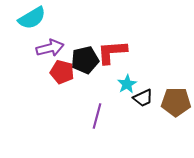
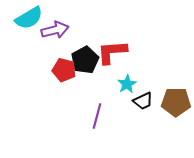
cyan semicircle: moved 3 px left
purple arrow: moved 5 px right, 18 px up
black pentagon: rotated 16 degrees counterclockwise
red pentagon: moved 2 px right, 2 px up
black trapezoid: moved 3 px down
